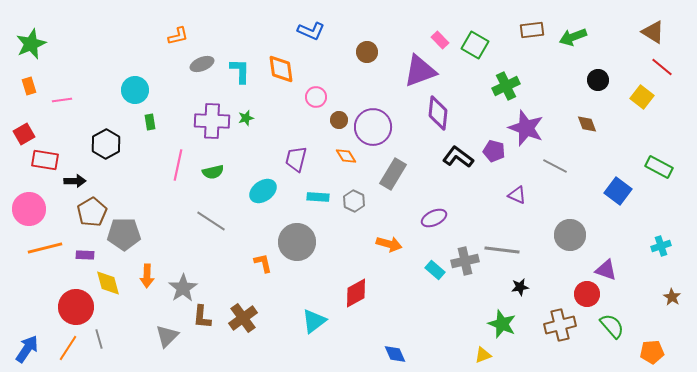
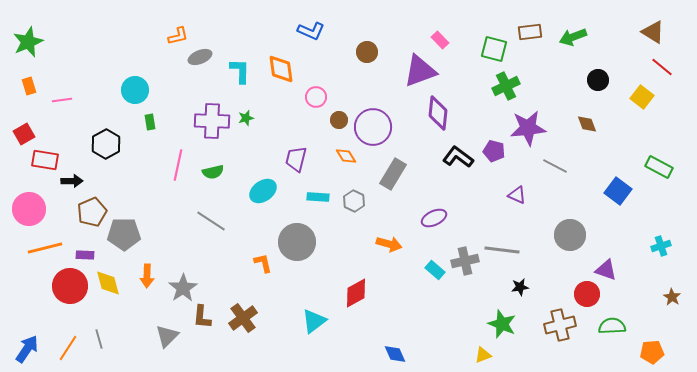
brown rectangle at (532, 30): moved 2 px left, 2 px down
green star at (31, 44): moved 3 px left, 2 px up
green square at (475, 45): moved 19 px right, 4 px down; rotated 16 degrees counterclockwise
gray ellipse at (202, 64): moved 2 px left, 7 px up
purple star at (526, 128): moved 2 px right; rotated 27 degrees counterclockwise
black arrow at (75, 181): moved 3 px left
brown pentagon at (92, 212): rotated 8 degrees clockwise
red circle at (76, 307): moved 6 px left, 21 px up
green semicircle at (612, 326): rotated 52 degrees counterclockwise
